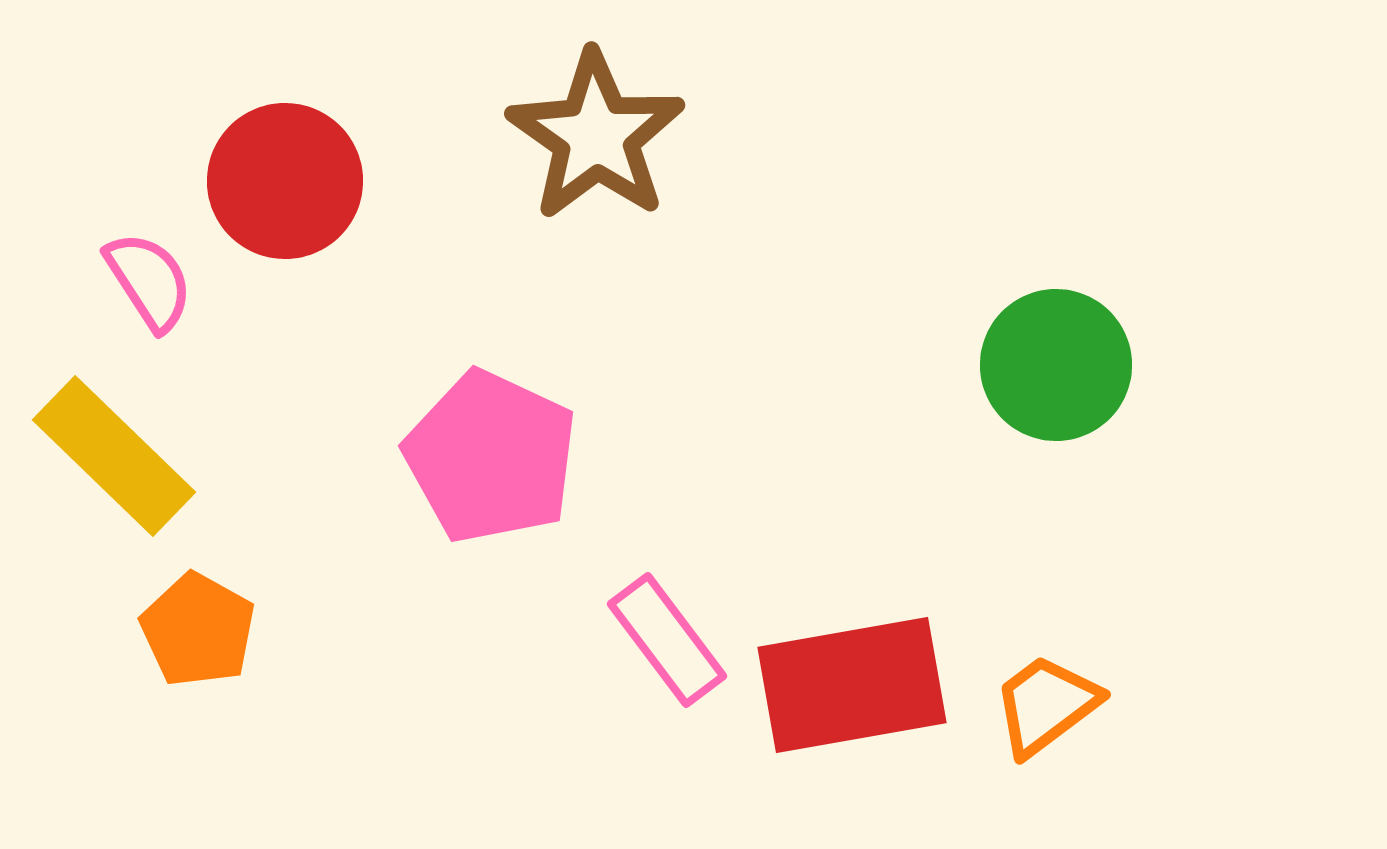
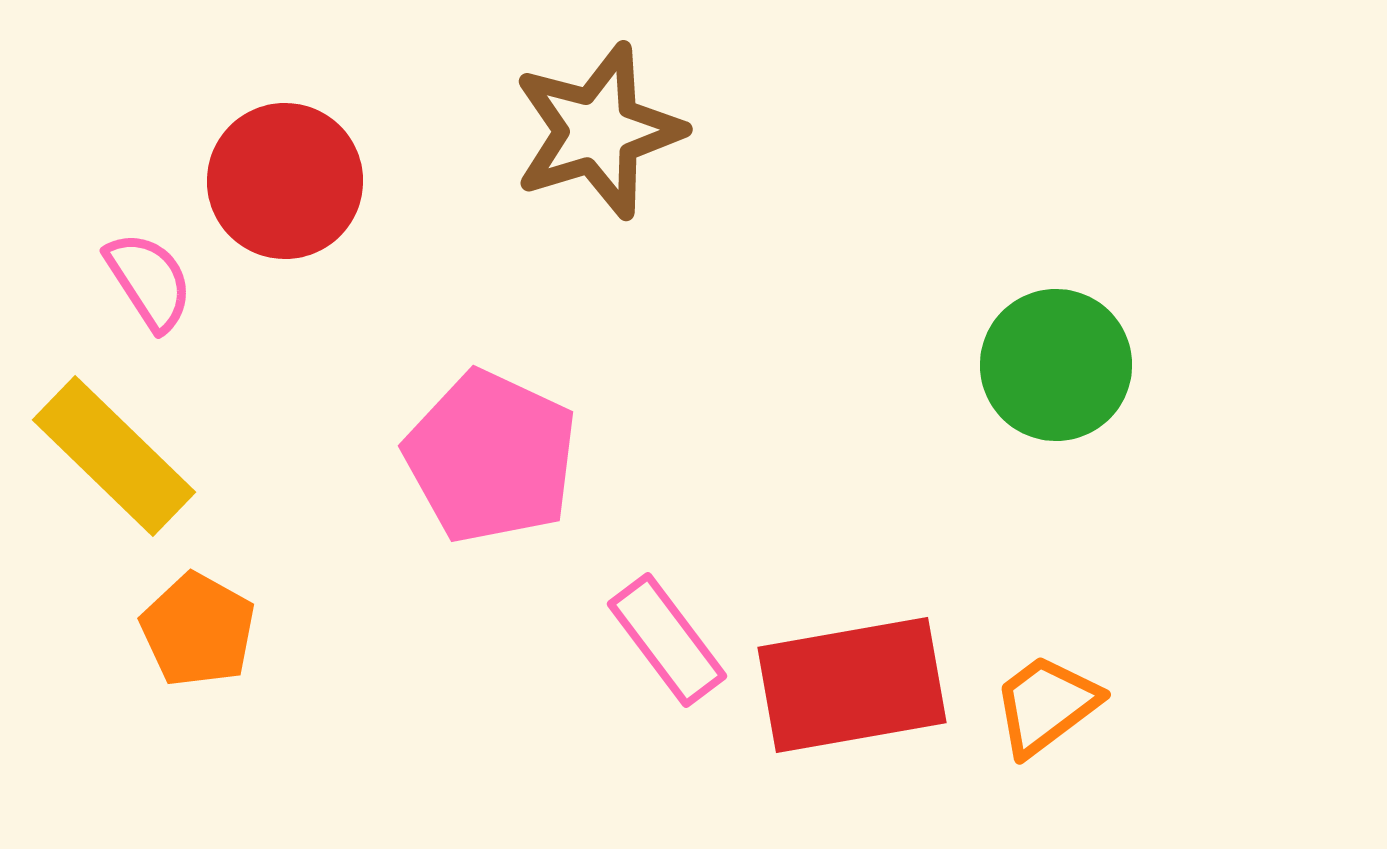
brown star: moved 2 px right, 5 px up; rotated 20 degrees clockwise
